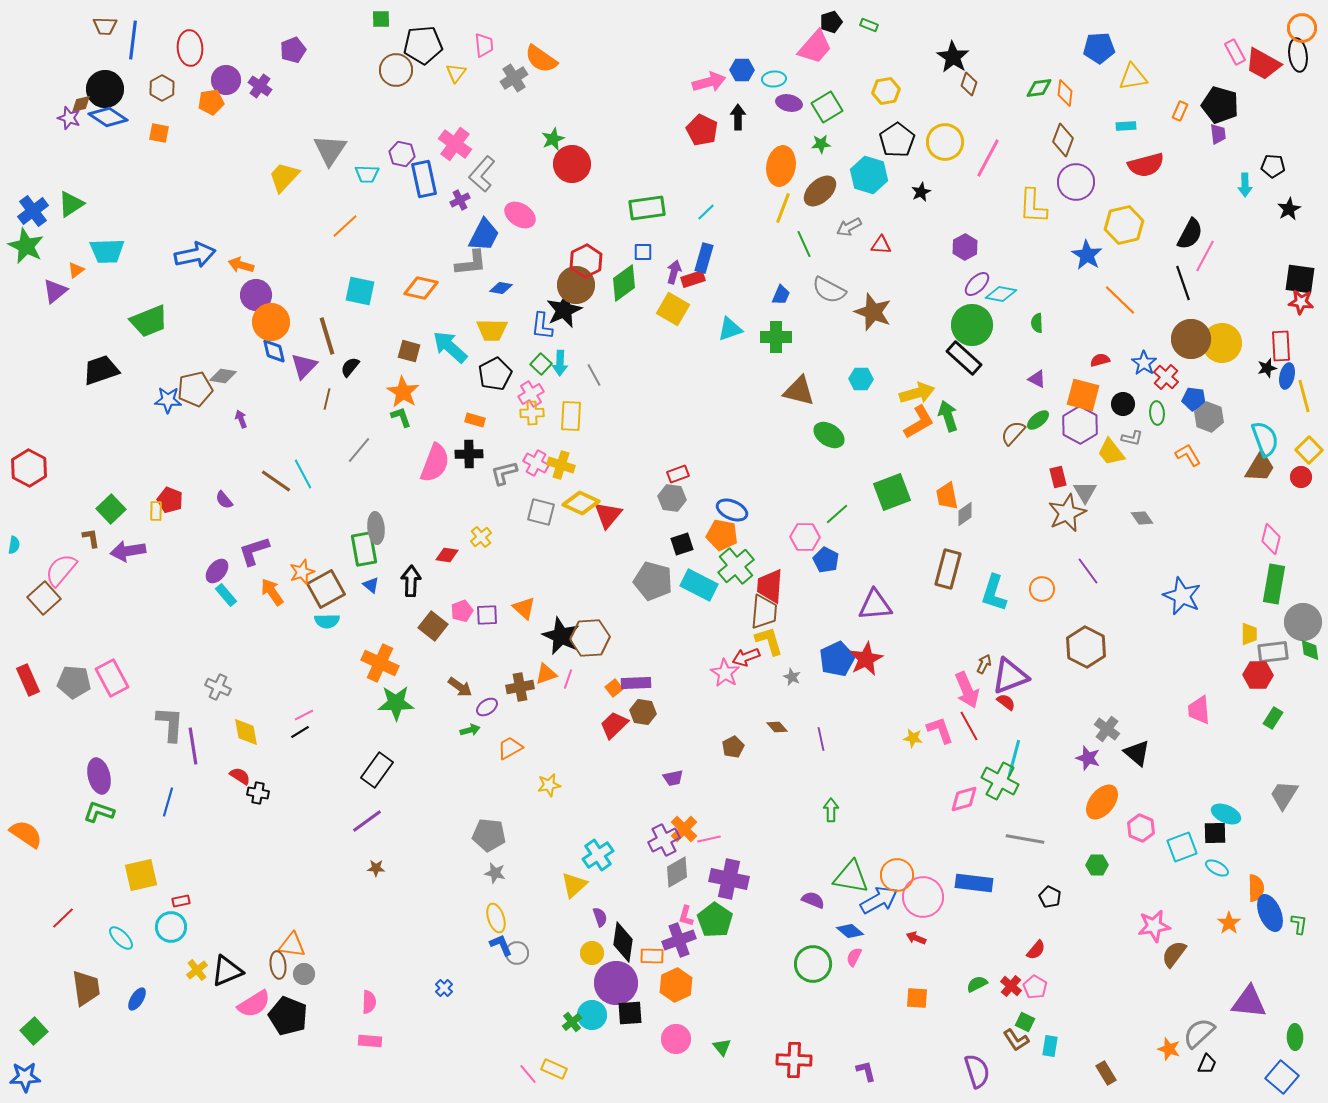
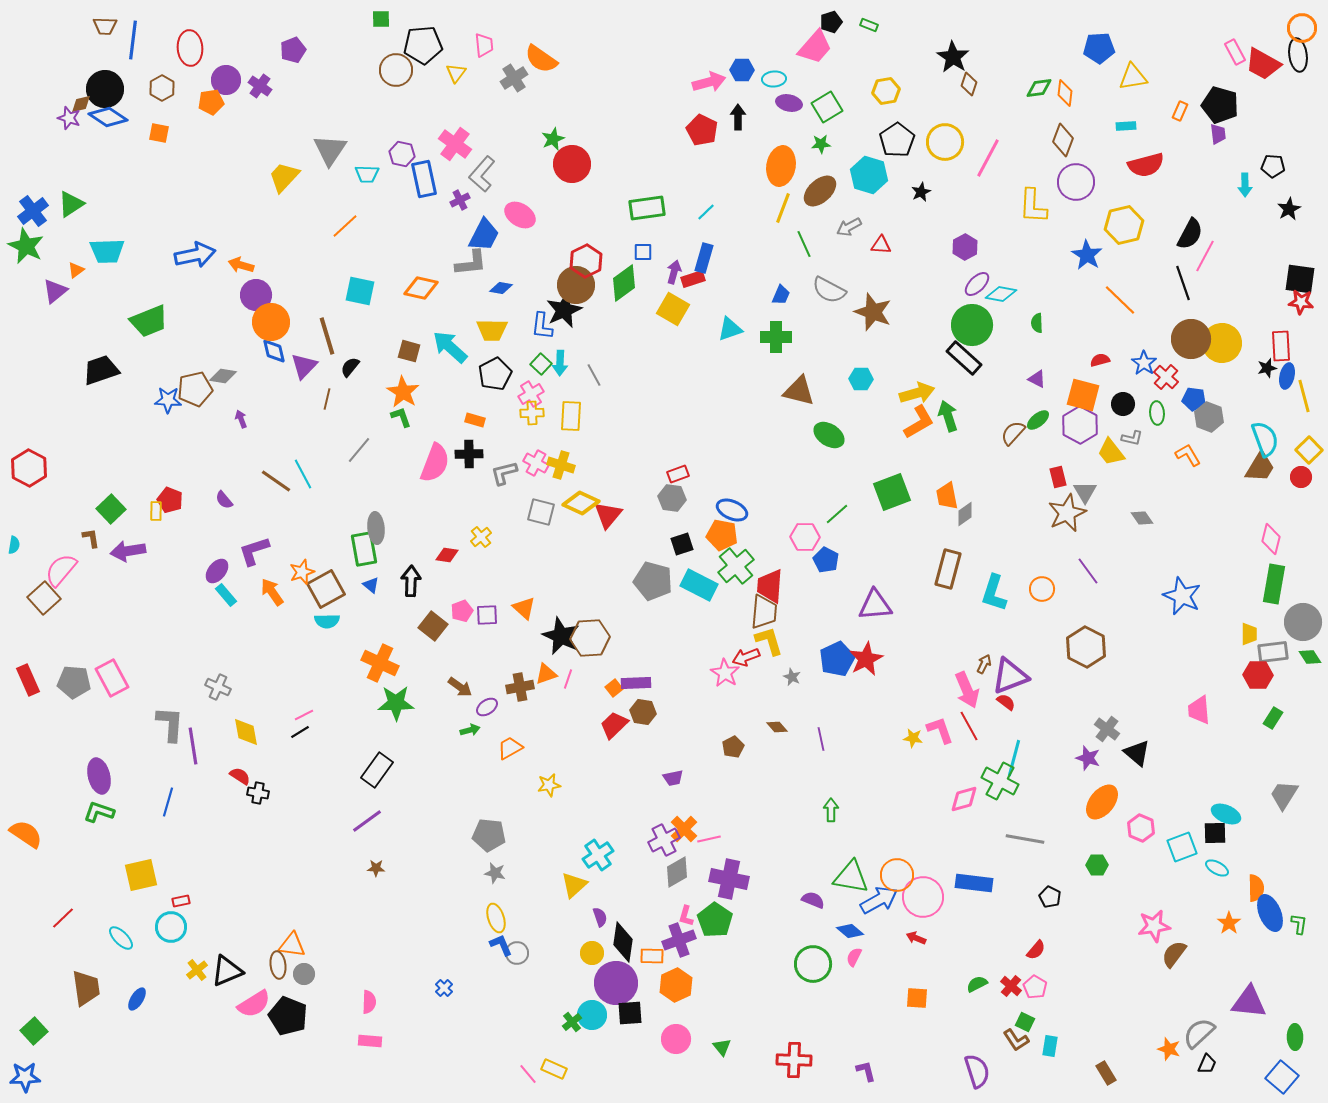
green diamond at (1310, 650): moved 7 px down; rotated 25 degrees counterclockwise
